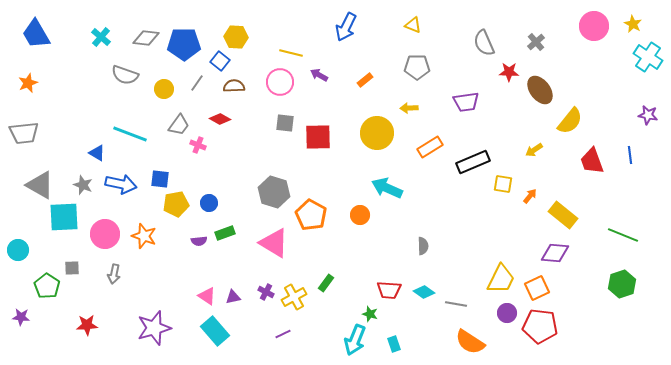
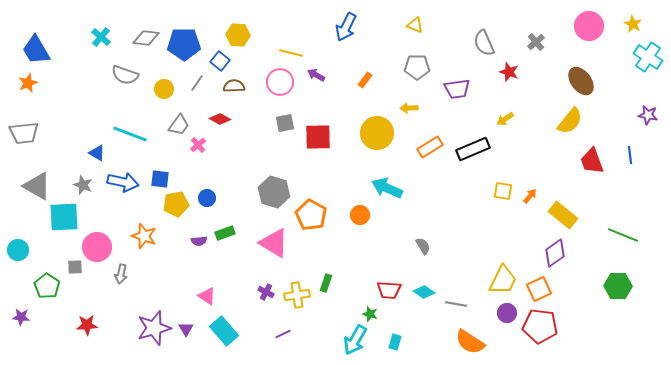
yellow triangle at (413, 25): moved 2 px right
pink circle at (594, 26): moved 5 px left
blue trapezoid at (36, 34): moved 16 px down
yellow hexagon at (236, 37): moved 2 px right, 2 px up
red star at (509, 72): rotated 18 degrees clockwise
purple arrow at (319, 75): moved 3 px left
orange rectangle at (365, 80): rotated 14 degrees counterclockwise
brown ellipse at (540, 90): moved 41 px right, 9 px up
purple trapezoid at (466, 102): moved 9 px left, 13 px up
gray square at (285, 123): rotated 18 degrees counterclockwise
pink cross at (198, 145): rotated 28 degrees clockwise
yellow arrow at (534, 150): moved 29 px left, 31 px up
black rectangle at (473, 162): moved 13 px up
blue arrow at (121, 184): moved 2 px right, 2 px up
yellow square at (503, 184): moved 7 px down
gray triangle at (40, 185): moved 3 px left, 1 px down
blue circle at (209, 203): moved 2 px left, 5 px up
pink circle at (105, 234): moved 8 px left, 13 px down
gray semicircle at (423, 246): rotated 30 degrees counterclockwise
purple diamond at (555, 253): rotated 40 degrees counterclockwise
gray square at (72, 268): moved 3 px right, 1 px up
gray arrow at (114, 274): moved 7 px right
yellow trapezoid at (501, 279): moved 2 px right, 1 px down
green rectangle at (326, 283): rotated 18 degrees counterclockwise
green hexagon at (622, 284): moved 4 px left, 2 px down; rotated 20 degrees clockwise
orange square at (537, 288): moved 2 px right, 1 px down
purple triangle at (233, 297): moved 47 px left, 32 px down; rotated 49 degrees counterclockwise
yellow cross at (294, 297): moved 3 px right, 2 px up; rotated 20 degrees clockwise
cyan rectangle at (215, 331): moved 9 px right
cyan arrow at (355, 340): rotated 8 degrees clockwise
cyan rectangle at (394, 344): moved 1 px right, 2 px up; rotated 35 degrees clockwise
